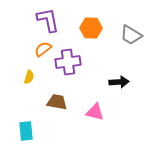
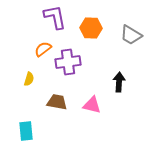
purple L-shape: moved 7 px right, 3 px up
yellow semicircle: moved 2 px down
black arrow: rotated 84 degrees counterclockwise
pink triangle: moved 3 px left, 7 px up
